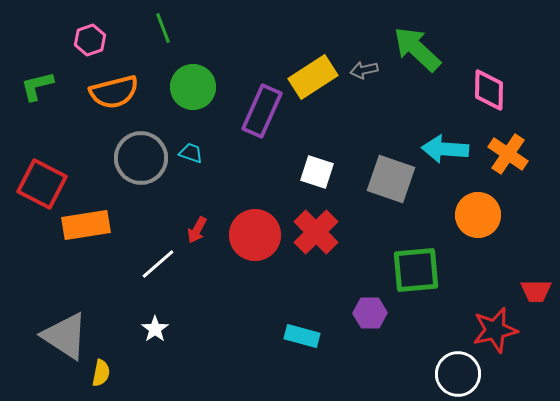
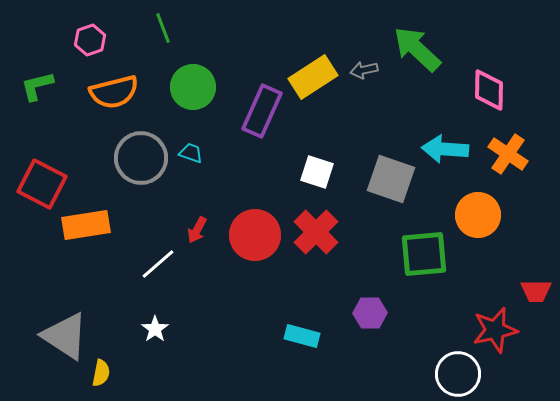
green square: moved 8 px right, 16 px up
